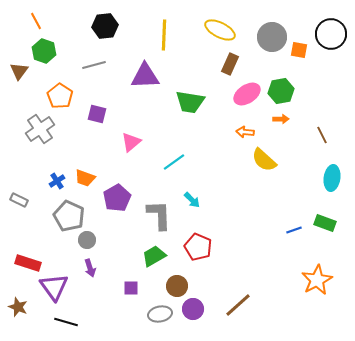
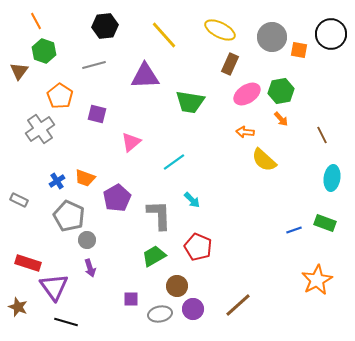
yellow line at (164, 35): rotated 44 degrees counterclockwise
orange arrow at (281, 119): rotated 49 degrees clockwise
purple square at (131, 288): moved 11 px down
